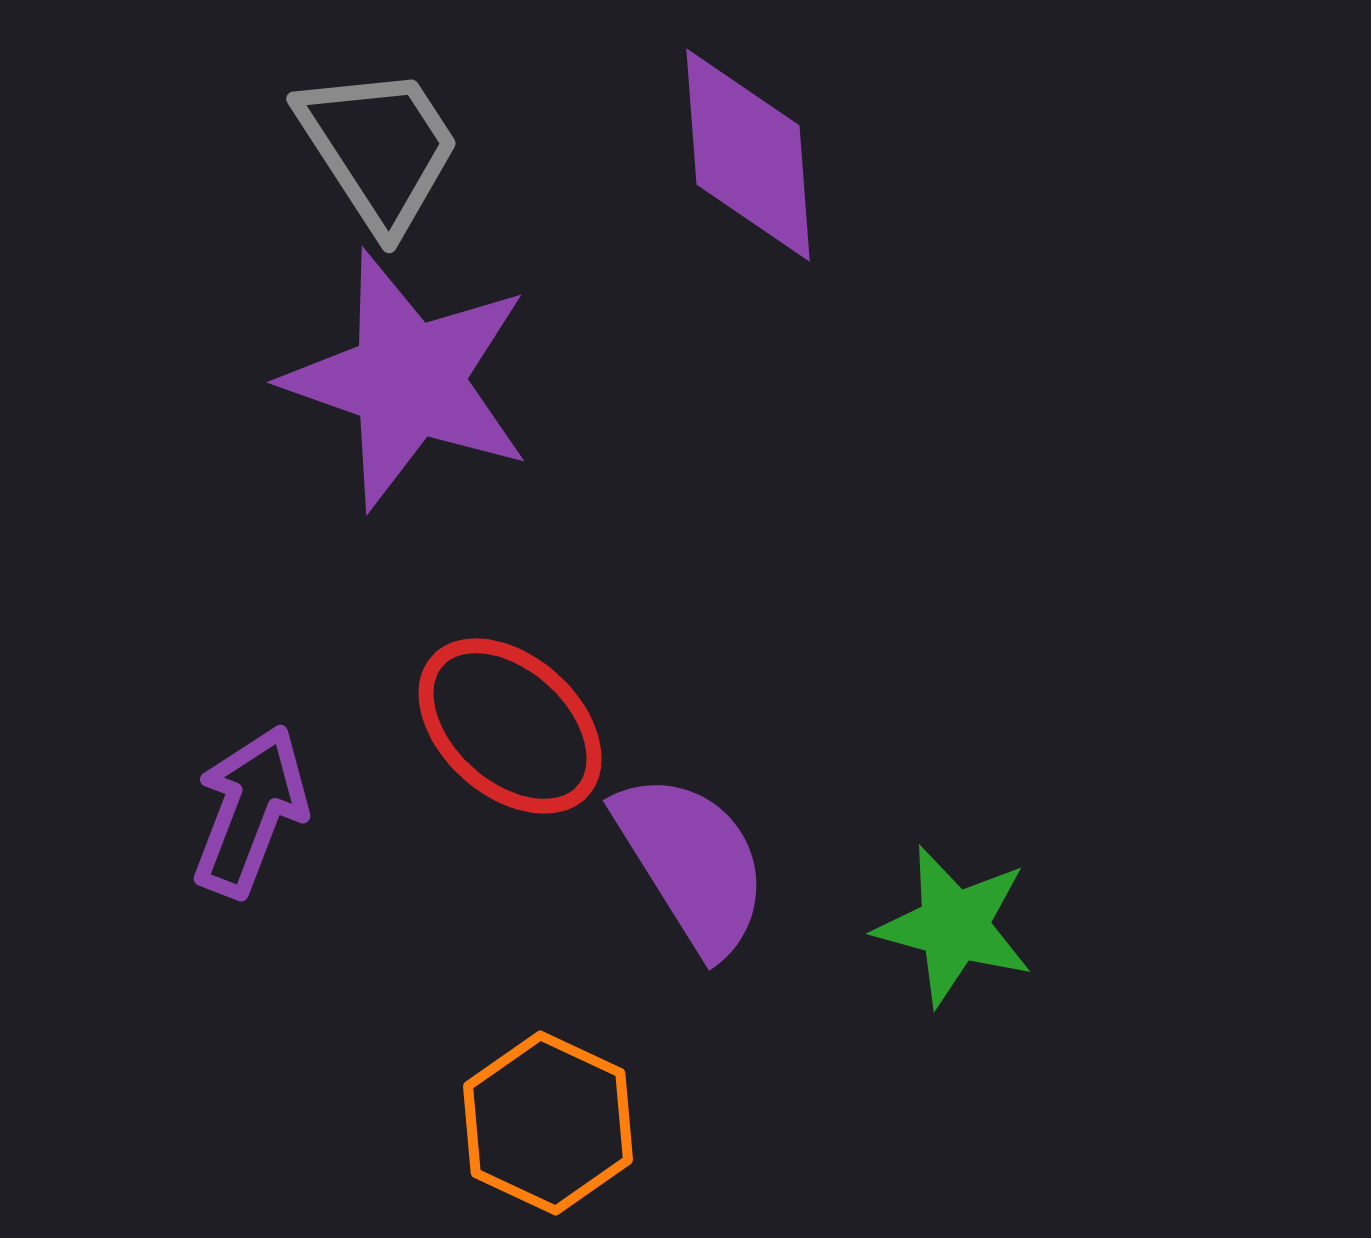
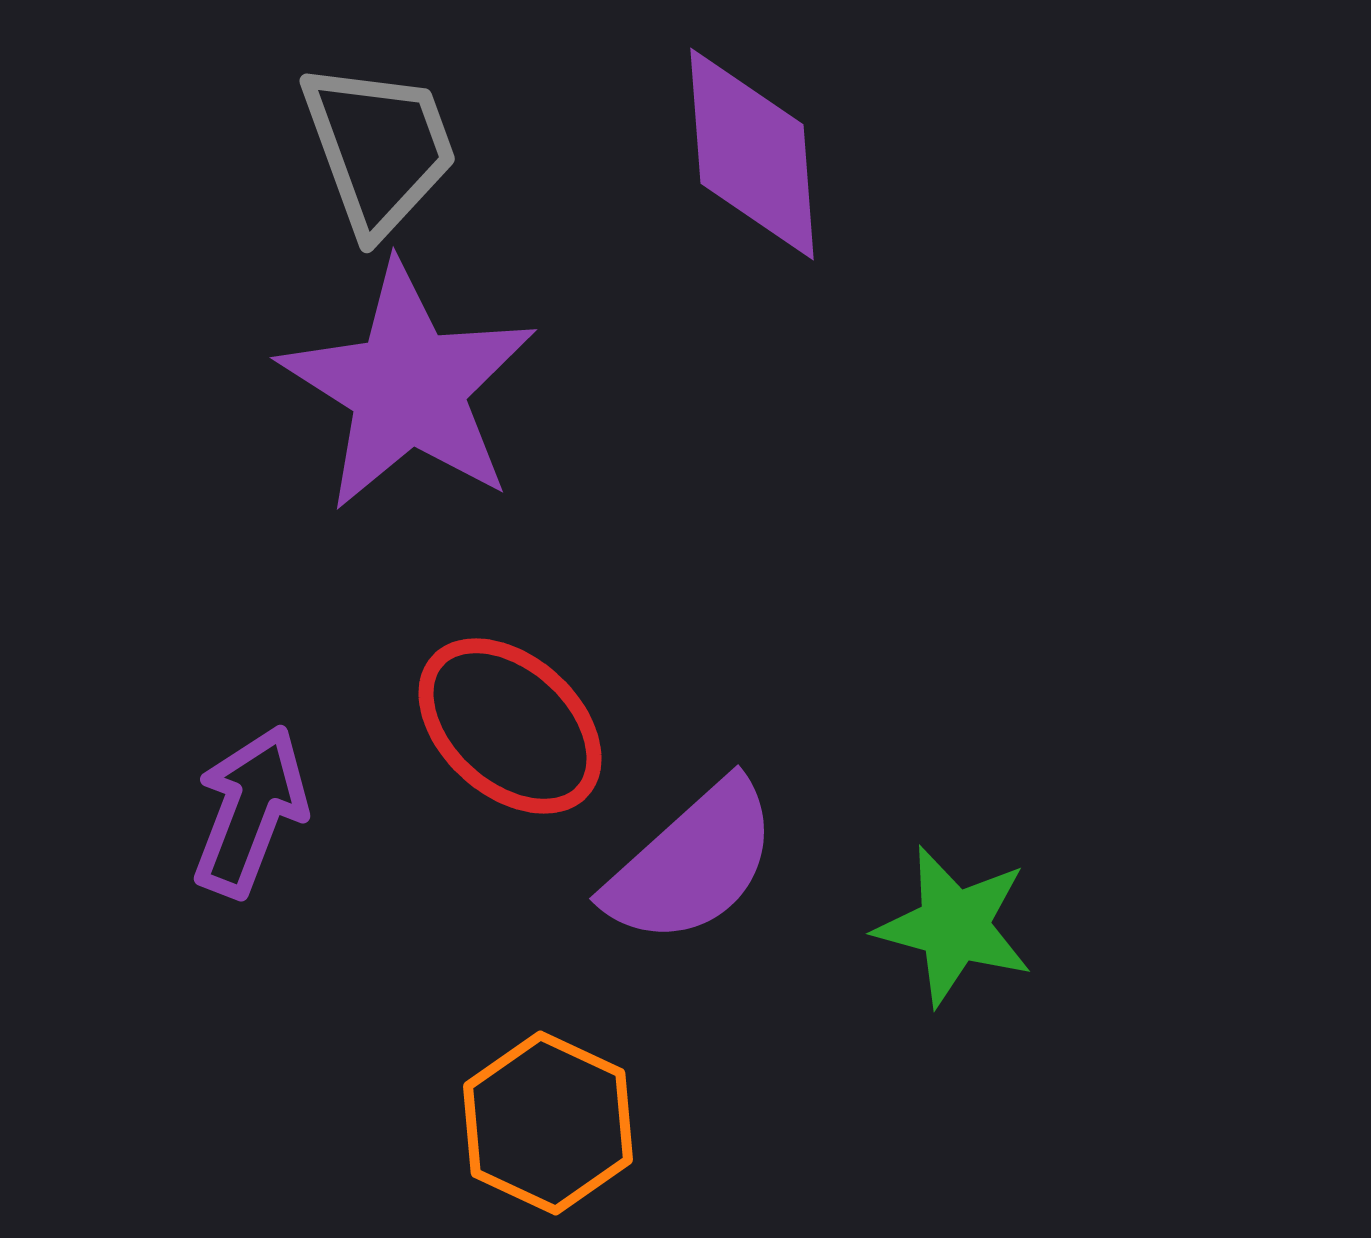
gray trapezoid: rotated 13 degrees clockwise
purple diamond: moved 4 px right, 1 px up
purple star: moved 7 px down; rotated 13 degrees clockwise
purple semicircle: rotated 80 degrees clockwise
